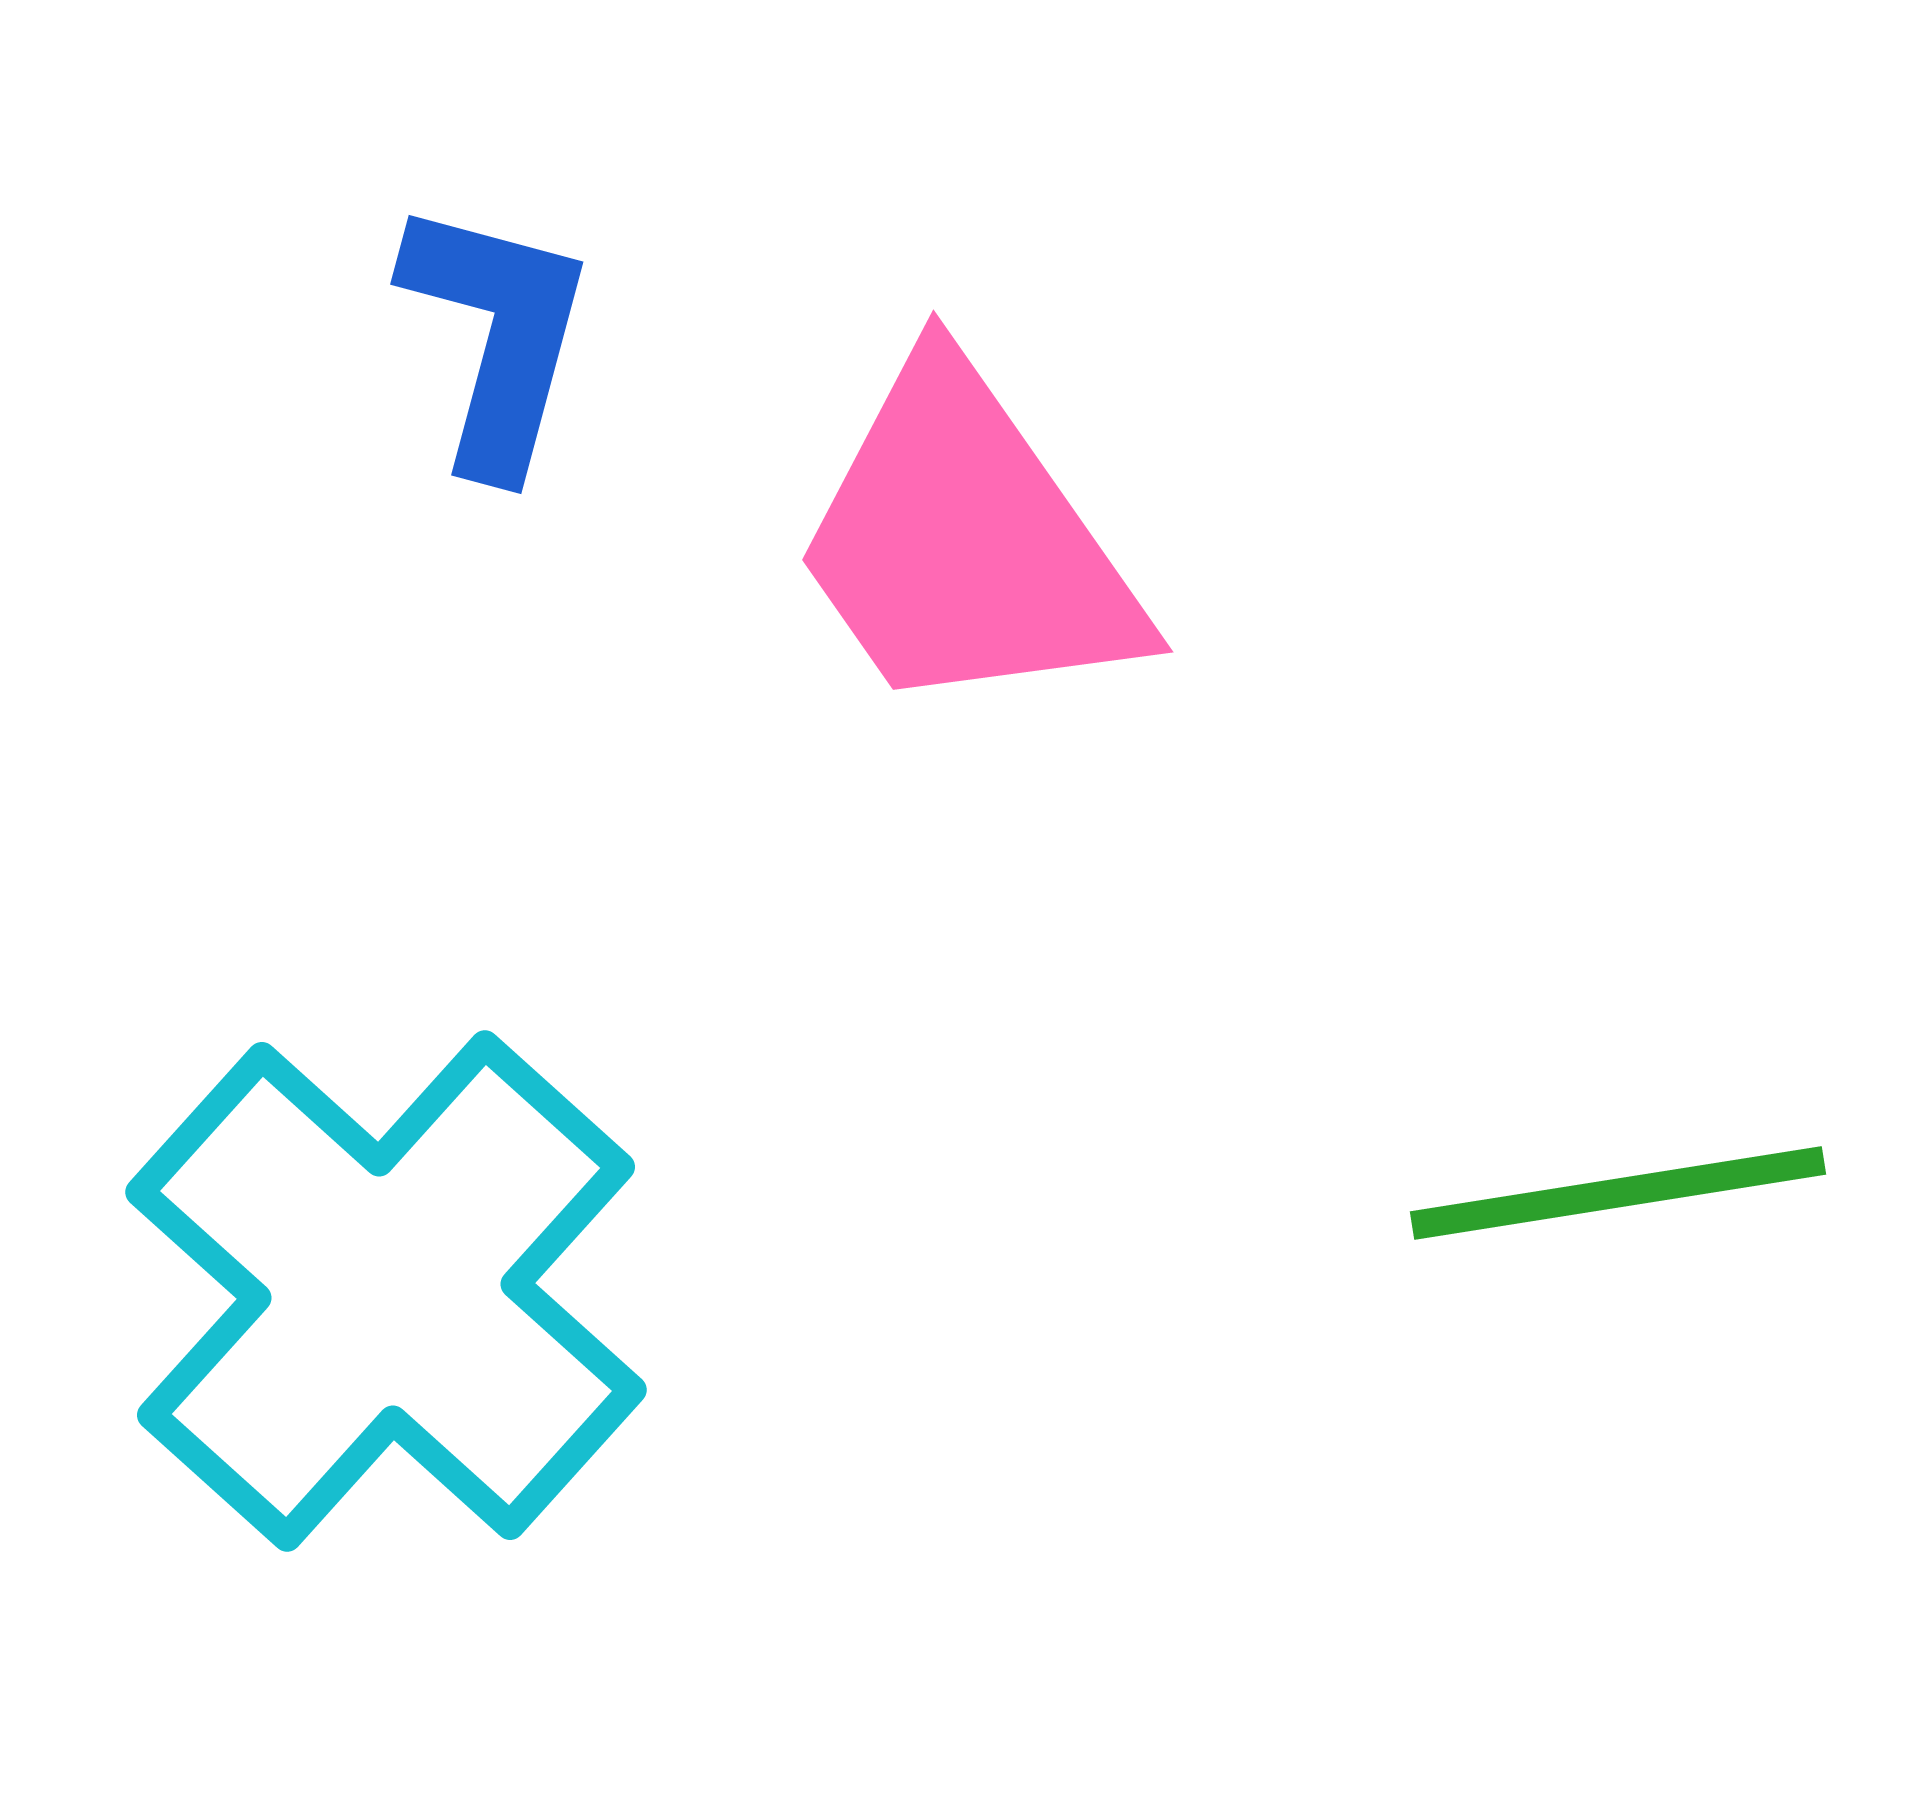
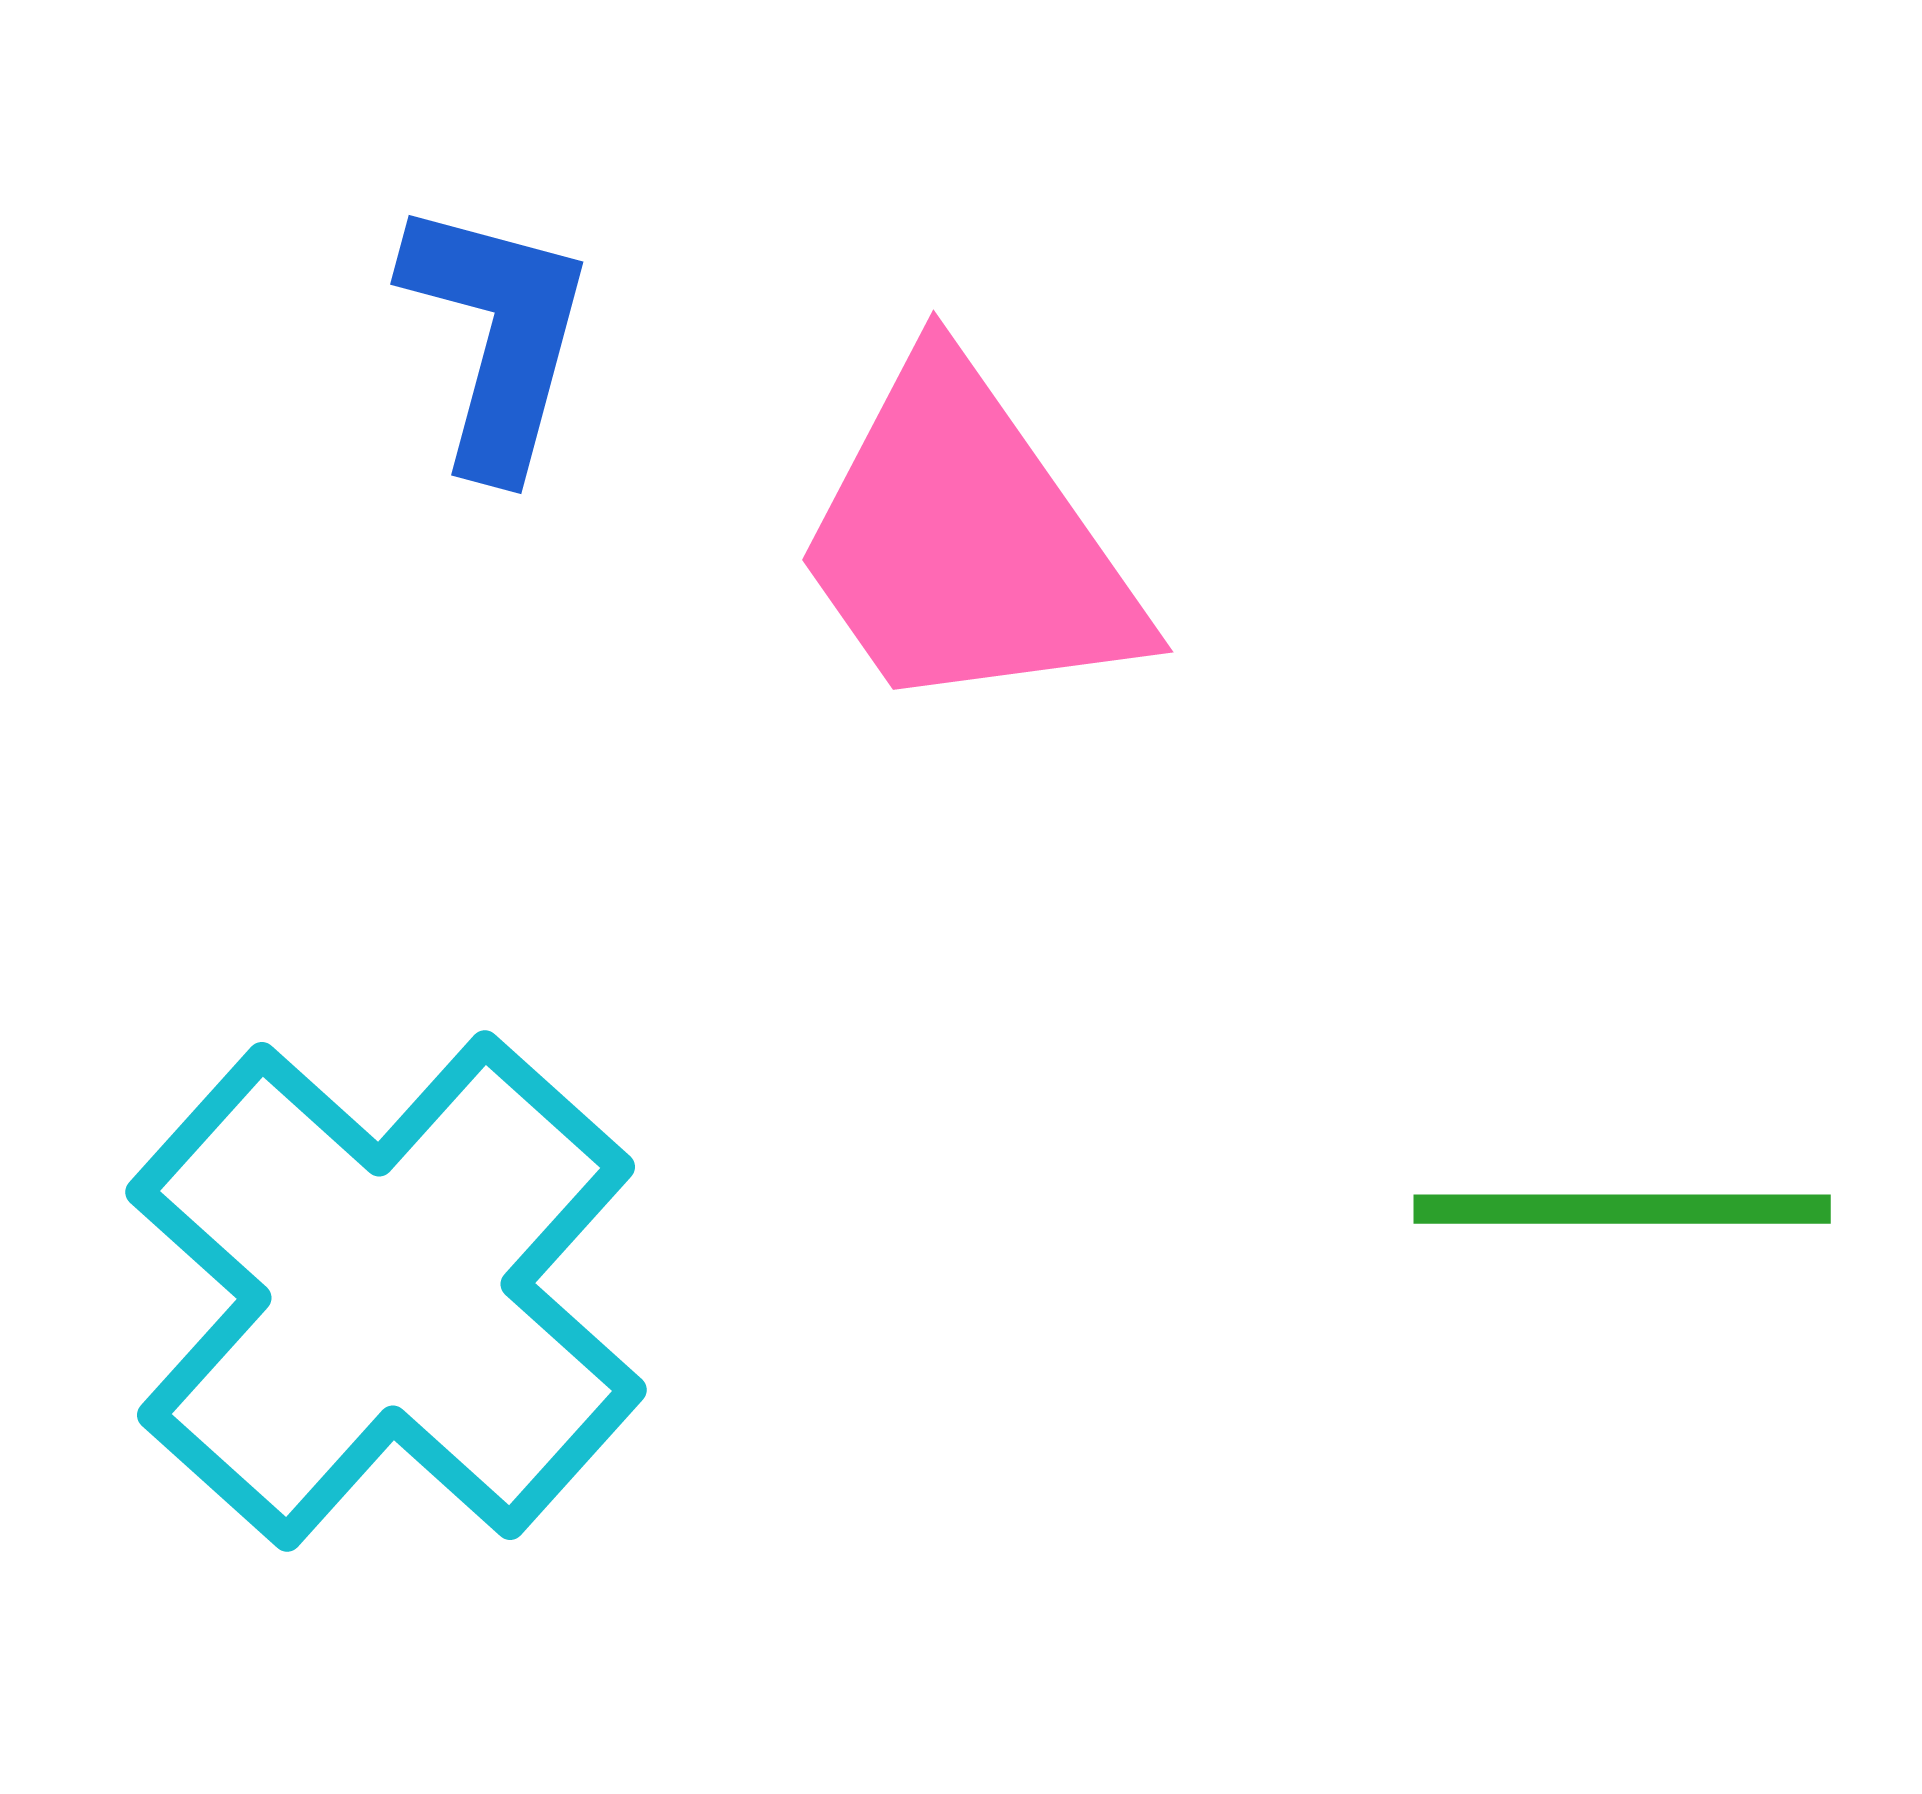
green line: moved 4 px right, 16 px down; rotated 9 degrees clockwise
